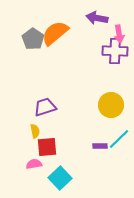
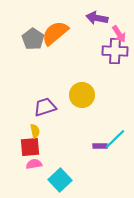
pink arrow: rotated 24 degrees counterclockwise
yellow circle: moved 29 px left, 10 px up
cyan line: moved 4 px left
red square: moved 17 px left
cyan square: moved 2 px down
